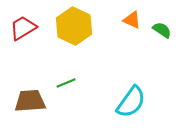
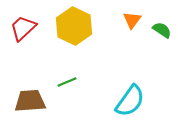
orange triangle: rotated 42 degrees clockwise
red trapezoid: rotated 12 degrees counterclockwise
green line: moved 1 px right, 1 px up
cyan semicircle: moved 1 px left, 1 px up
